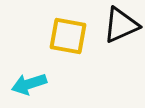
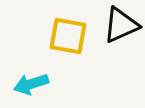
cyan arrow: moved 2 px right
